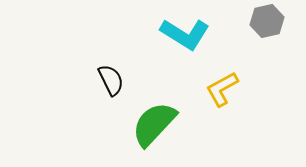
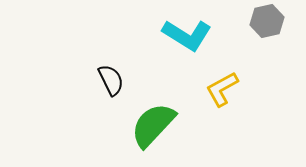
cyan L-shape: moved 2 px right, 1 px down
green semicircle: moved 1 px left, 1 px down
